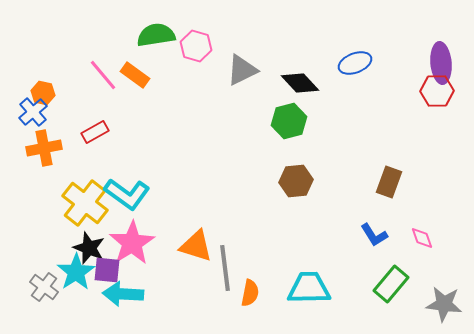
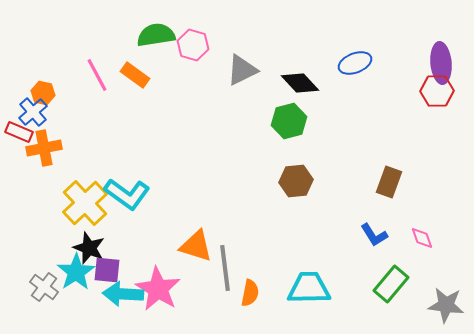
pink hexagon: moved 3 px left, 1 px up
pink line: moved 6 px left; rotated 12 degrees clockwise
red rectangle: moved 76 px left; rotated 52 degrees clockwise
yellow cross: rotated 9 degrees clockwise
pink star: moved 26 px right, 46 px down; rotated 9 degrees counterclockwise
gray star: moved 2 px right, 1 px down
